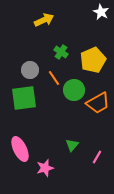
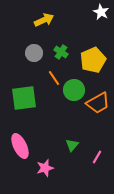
gray circle: moved 4 px right, 17 px up
pink ellipse: moved 3 px up
